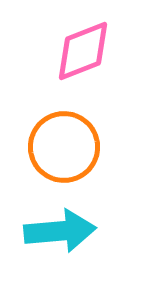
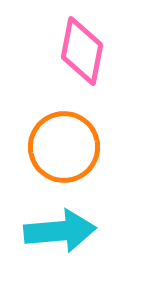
pink diamond: moved 1 px left; rotated 58 degrees counterclockwise
